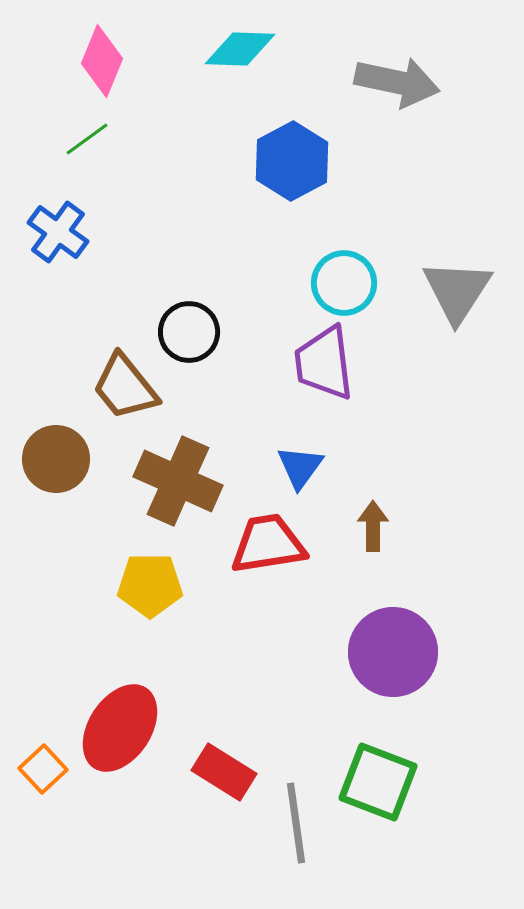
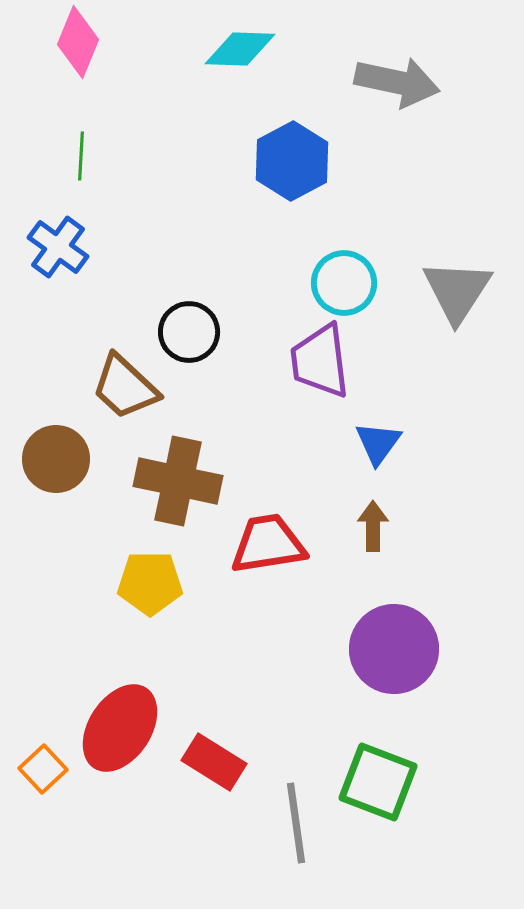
pink diamond: moved 24 px left, 19 px up
green line: moved 6 px left, 17 px down; rotated 51 degrees counterclockwise
blue cross: moved 15 px down
purple trapezoid: moved 4 px left, 2 px up
brown trapezoid: rotated 8 degrees counterclockwise
blue triangle: moved 78 px right, 24 px up
brown cross: rotated 12 degrees counterclockwise
yellow pentagon: moved 2 px up
purple circle: moved 1 px right, 3 px up
red rectangle: moved 10 px left, 10 px up
